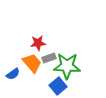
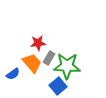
gray rectangle: rotated 40 degrees counterclockwise
